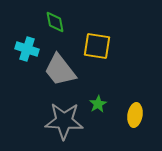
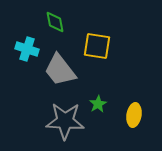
yellow ellipse: moved 1 px left
gray star: moved 1 px right
